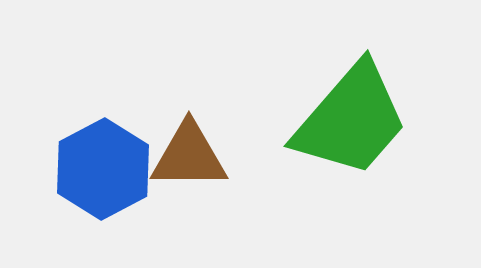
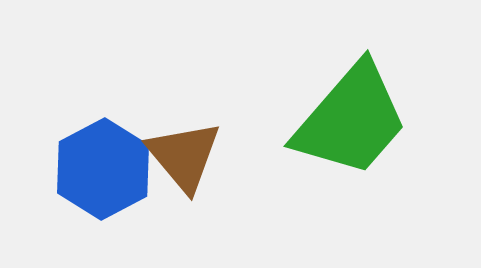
brown triangle: moved 5 px left; rotated 50 degrees clockwise
